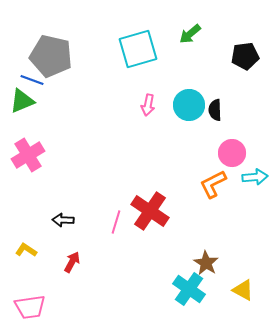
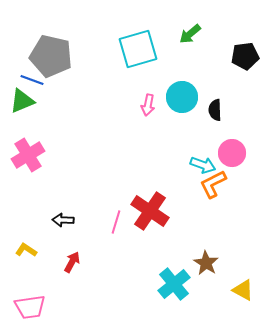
cyan circle: moved 7 px left, 8 px up
cyan arrow: moved 52 px left, 12 px up; rotated 25 degrees clockwise
cyan cross: moved 15 px left, 5 px up; rotated 16 degrees clockwise
